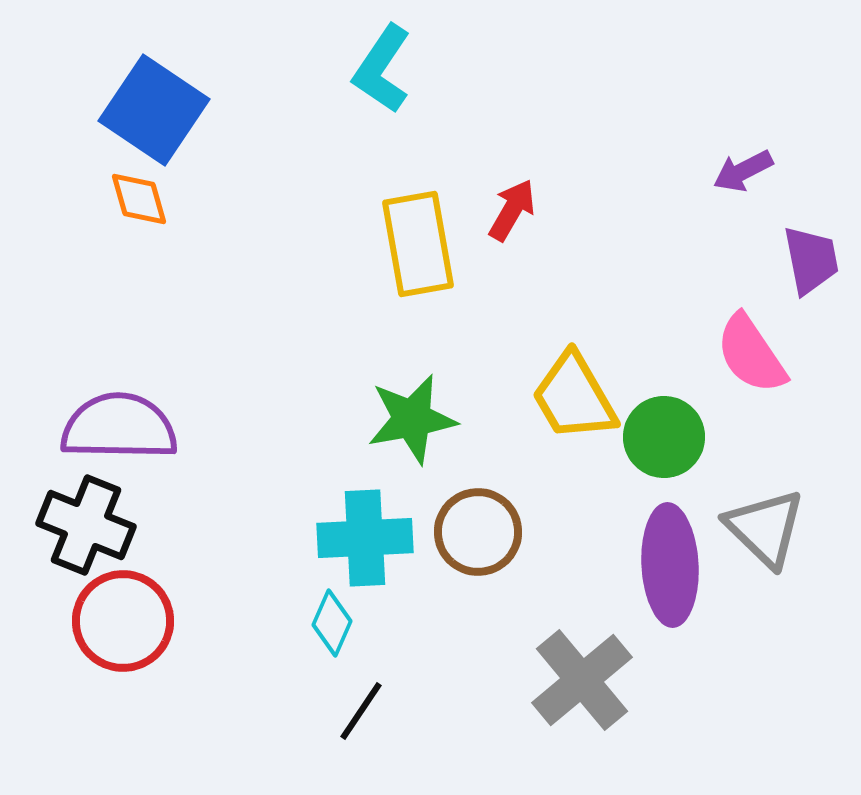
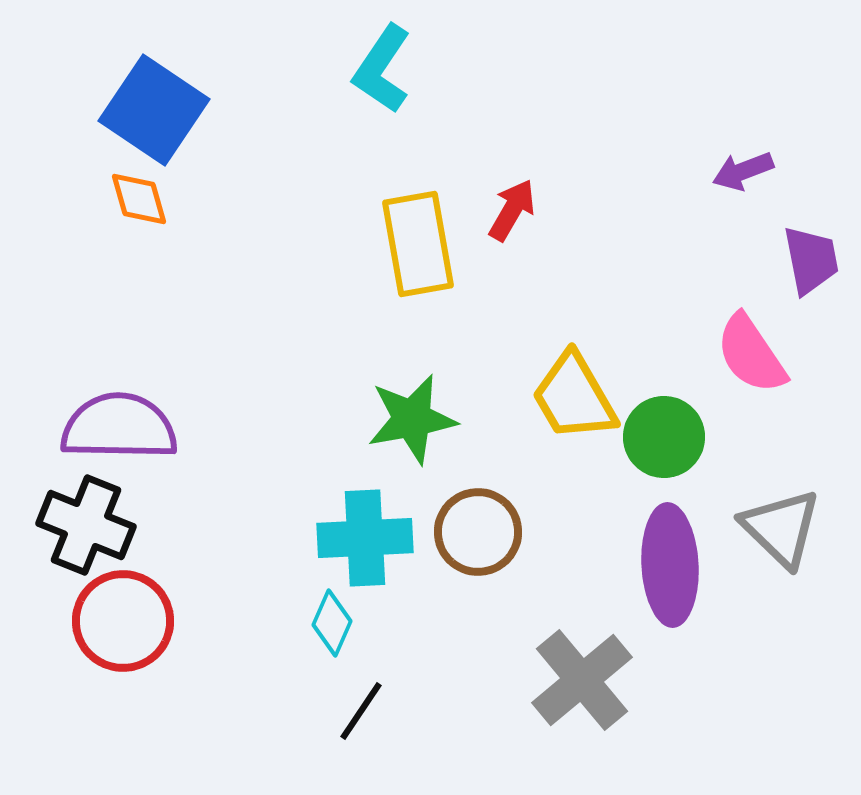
purple arrow: rotated 6 degrees clockwise
gray triangle: moved 16 px right
